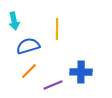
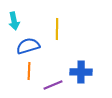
orange line: rotated 42 degrees counterclockwise
